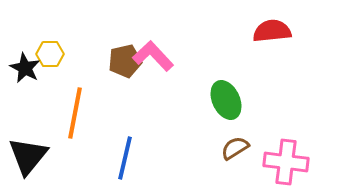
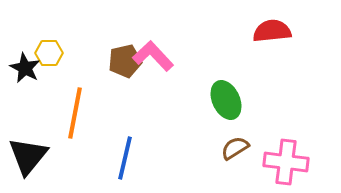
yellow hexagon: moved 1 px left, 1 px up
